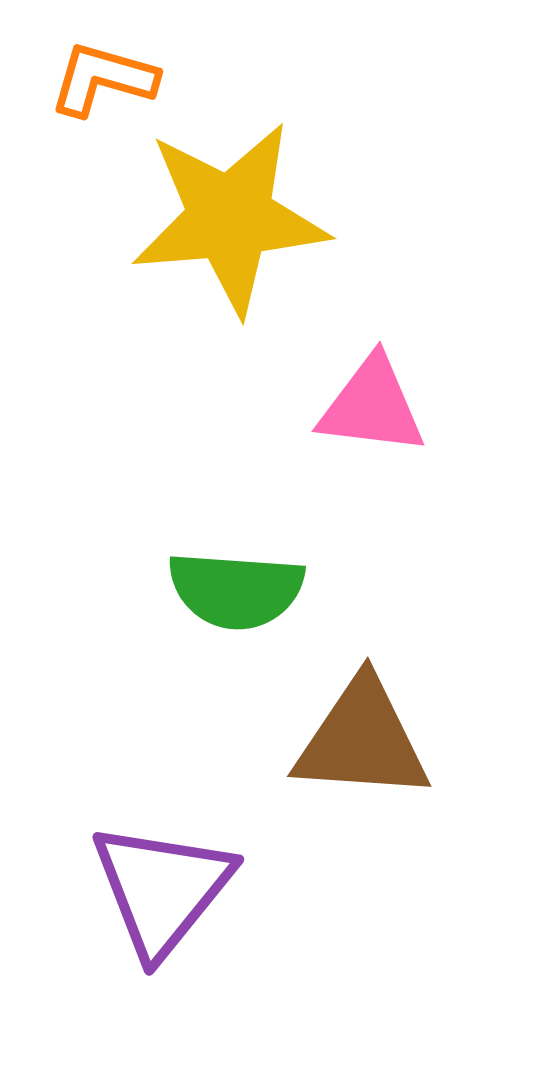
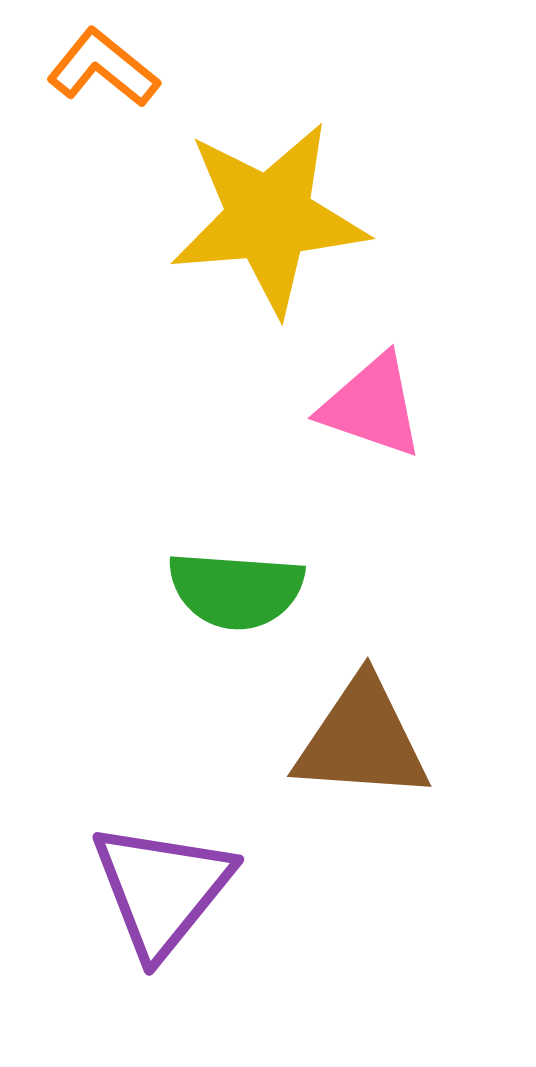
orange L-shape: moved 11 px up; rotated 23 degrees clockwise
yellow star: moved 39 px right
pink triangle: rotated 12 degrees clockwise
